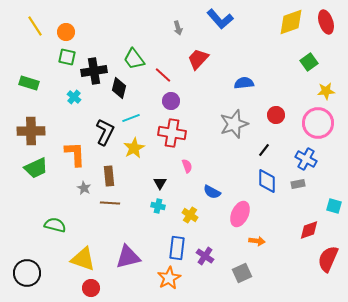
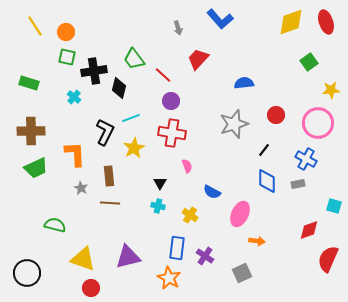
yellow star at (326, 91): moved 5 px right, 1 px up
gray star at (84, 188): moved 3 px left
orange star at (169, 278): rotated 15 degrees counterclockwise
